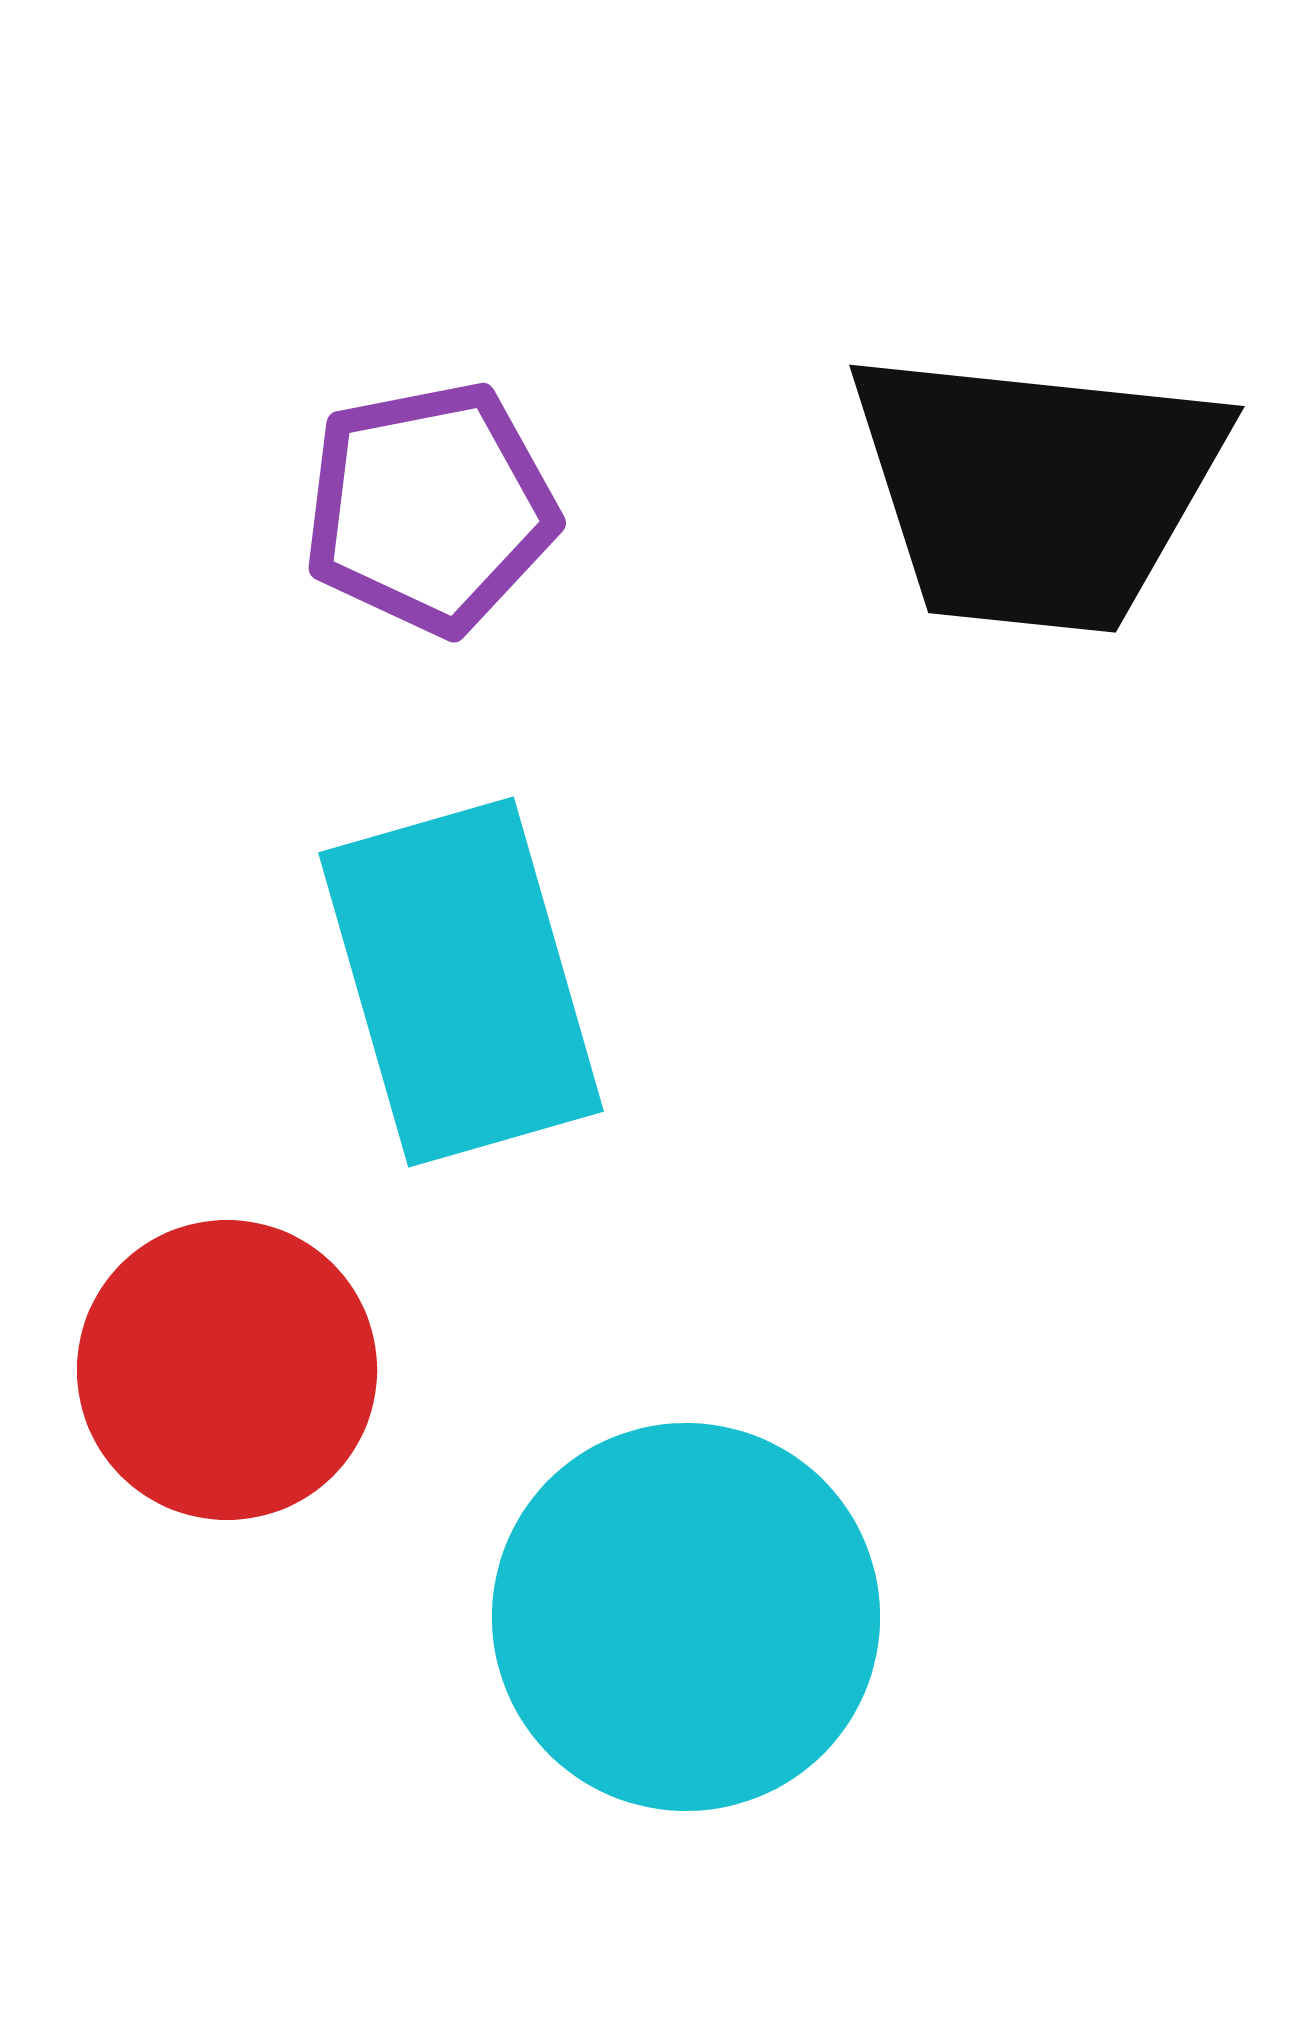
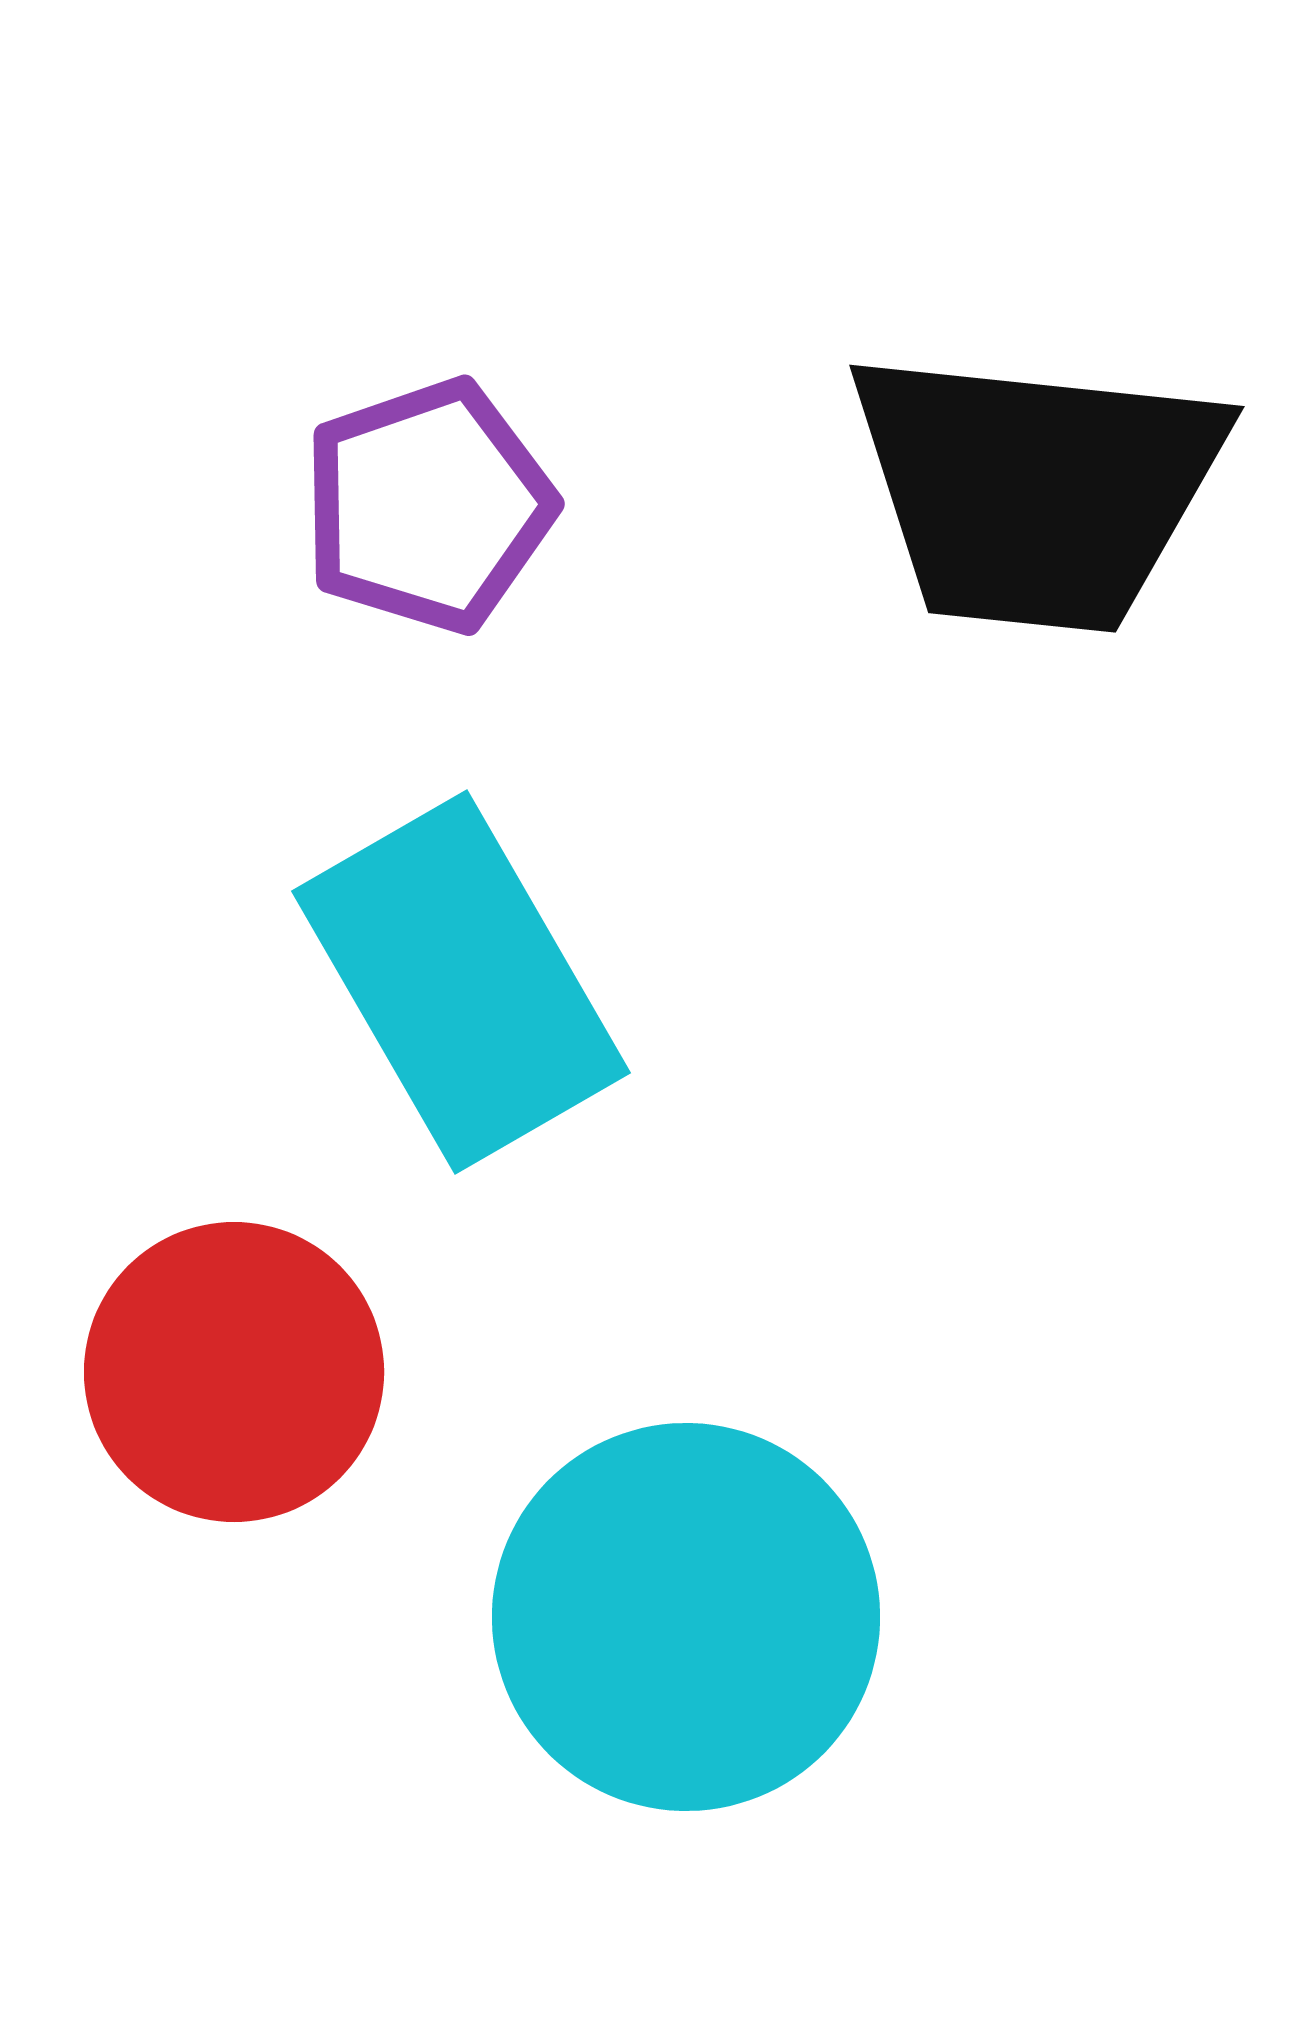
purple pentagon: moved 2 px left, 2 px up; rotated 8 degrees counterclockwise
cyan rectangle: rotated 14 degrees counterclockwise
red circle: moved 7 px right, 2 px down
